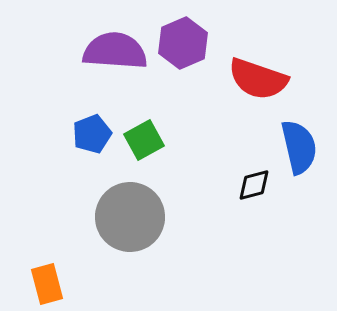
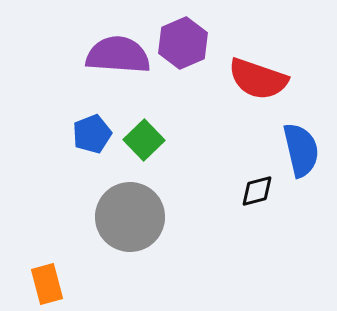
purple semicircle: moved 3 px right, 4 px down
green square: rotated 15 degrees counterclockwise
blue semicircle: moved 2 px right, 3 px down
black diamond: moved 3 px right, 6 px down
